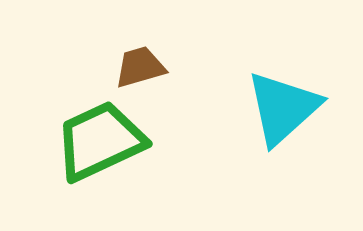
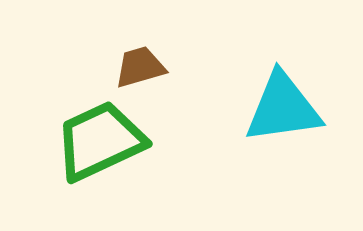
cyan triangle: rotated 34 degrees clockwise
